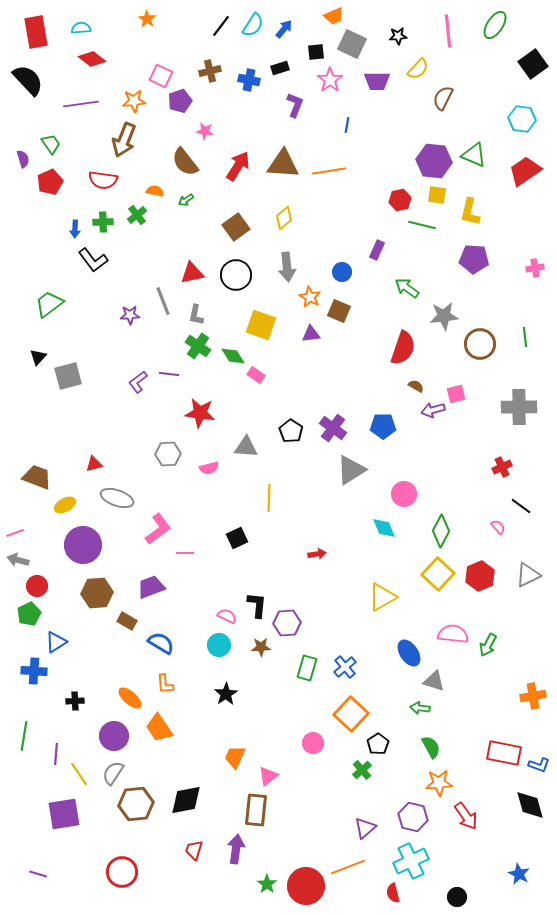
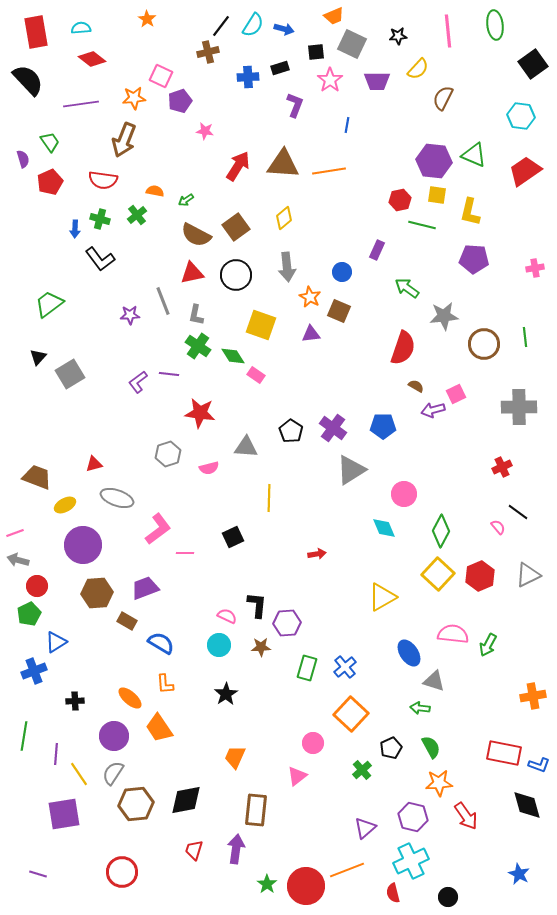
green ellipse at (495, 25): rotated 40 degrees counterclockwise
blue arrow at (284, 29): rotated 66 degrees clockwise
brown cross at (210, 71): moved 2 px left, 19 px up
blue cross at (249, 80): moved 1 px left, 3 px up; rotated 15 degrees counterclockwise
orange star at (134, 101): moved 3 px up
cyan hexagon at (522, 119): moved 1 px left, 3 px up
green trapezoid at (51, 144): moved 1 px left, 2 px up
brown semicircle at (185, 162): moved 11 px right, 73 px down; rotated 24 degrees counterclockwise
green cross at (103, 222): moved 3 px left, 3 px up; rotated 18 degrees clockwise
black L-shape at (93, 260): moved 7 px right, 1 px up
brown circle at (480, 344): moved 4 px right
gray square at (68, 376): moved 2 px right, 2 px up; rotated 16 degrees counterclockwise
pink square at (456, 394): rotated 12 degrees counterclockwise
gray hexagon at (168, 454): rotated 15 degrees counterclockwise
black line at (521, 506): moved 3 px left, 6 px down
black square at (237, 538): moved 4 px left, 1 px up
purple trapezoid at (151, 587): moved 6 px left, 1 px down
blue cross at (34, 671): rotated 25 degrees counterclockwise
black pentagon at (378, 744): moved 13 px right, 4 px down; rotated 10 degrees clockwise
pink triangle at (268, 776): moved 29 px right
black diamond at (530, 805): moved 3 px left
orange line at (348, 867): moved 1 px left, 3 px down
black circle at (457, 897): moved 9 px left
